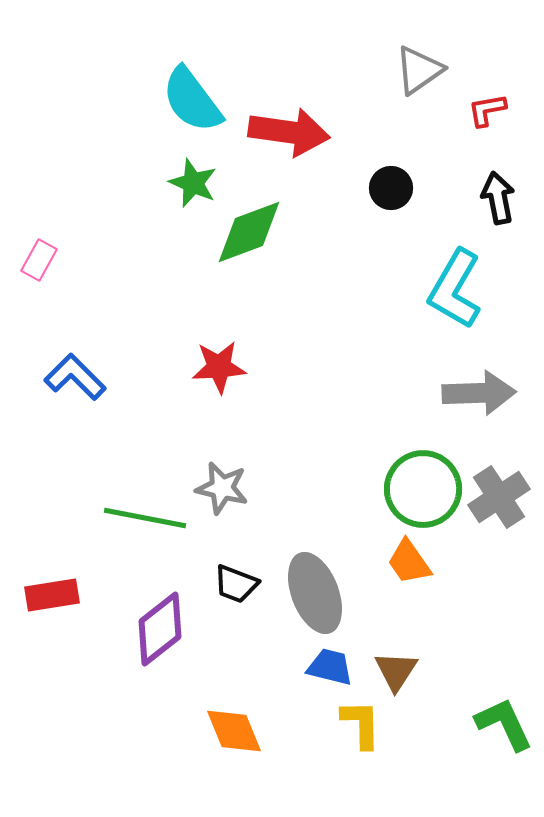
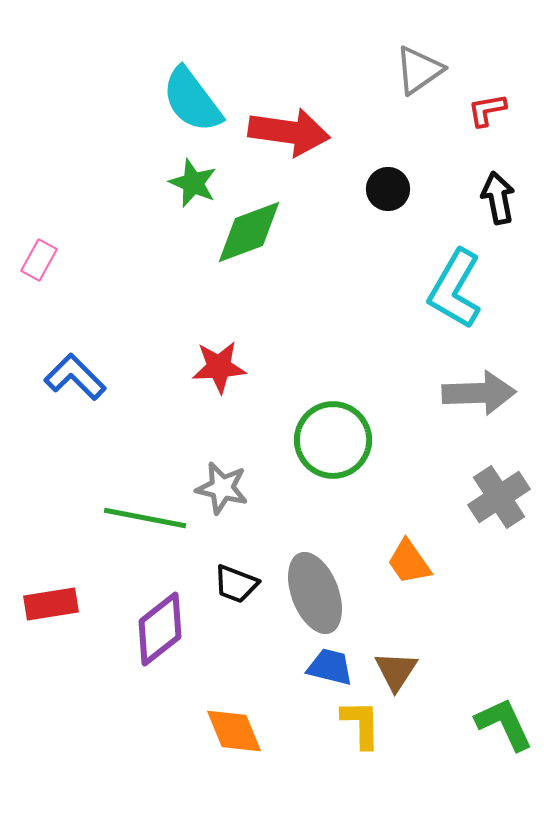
black circle: moved 3 px left, 1 px down
green circle: moved 90 px left, 49 px up
red rectangle: moved 1 px left, 9 px down
